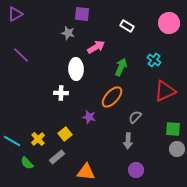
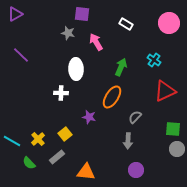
white rectangle: moved 1 px left, 2 px up
pink arrow: moved 5 px up; rotated 90 degrees counterclockwise
orange ellipse: rotated 10 degrees counterclockwise
green semicircle: moved 2 px right
